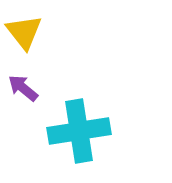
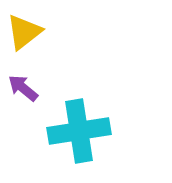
yellow triangle: rotated 30 degrees clockwise
